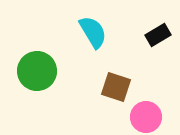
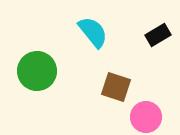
cyan semicircle: rotated 8 degrees counterclockwise
